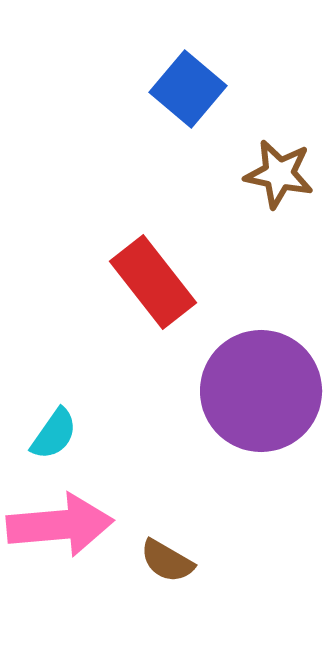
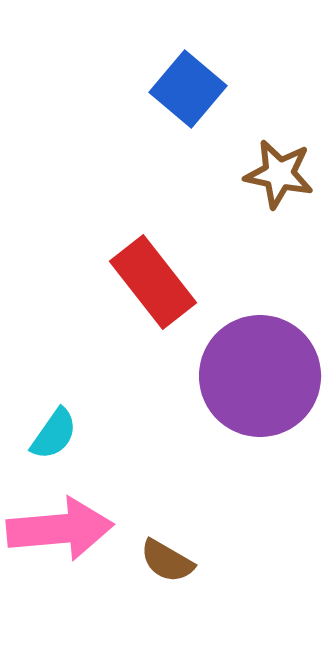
purple circle: moved 1 px left, 15 px up
pink arrow: moved 4 px down
